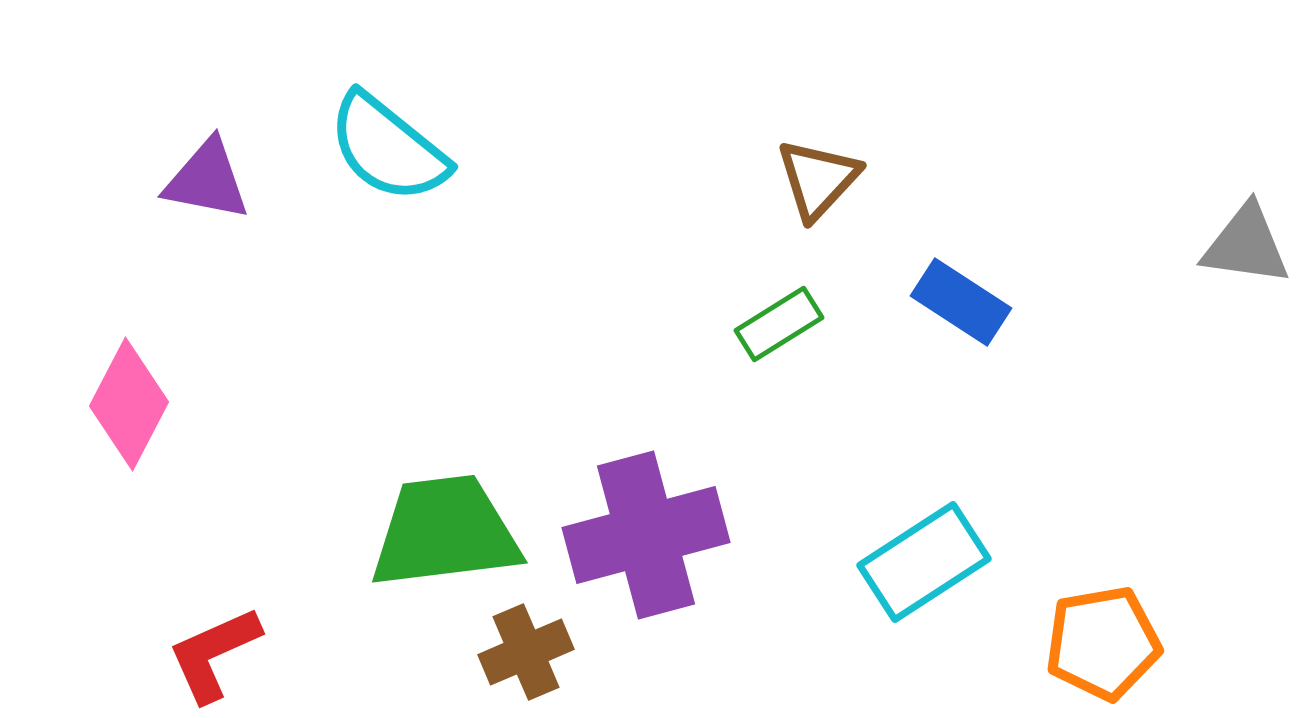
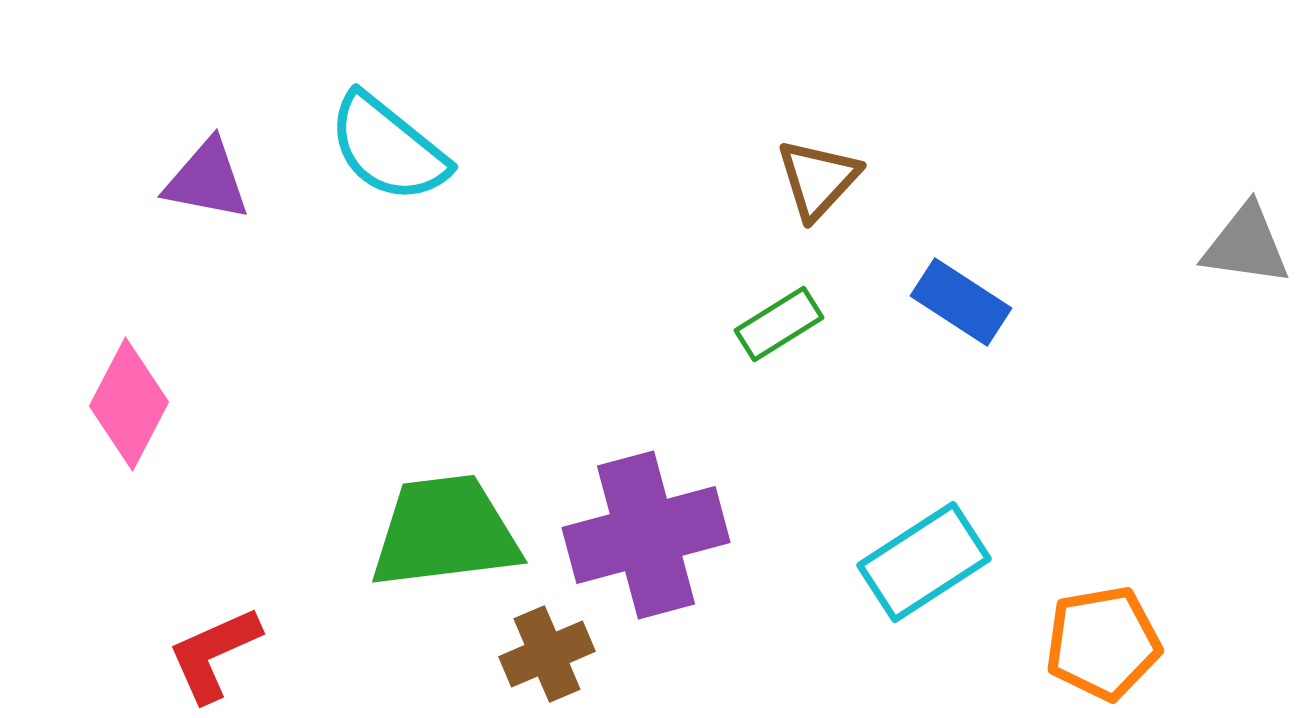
brown cross: moved 21 px right, 2 px down
